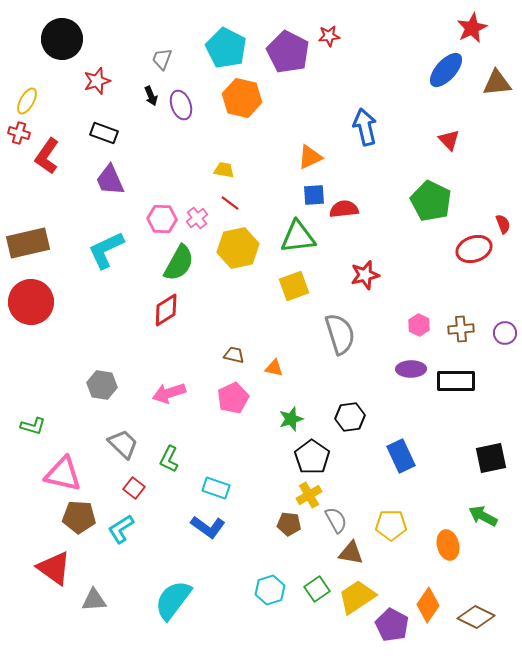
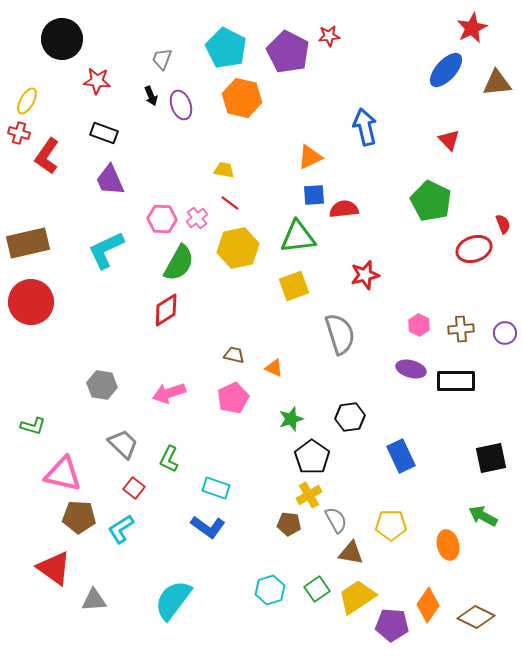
red star at (97, 81): rotated 24 degrees clockwise
orange triangle at (274, 368): rotated 12 degrees clockwise
purple ellipse at (411, 369): rotated 16 degrees clockwise
purple pentagon at (392, 625): rotated 24 degrees counterclockwise
